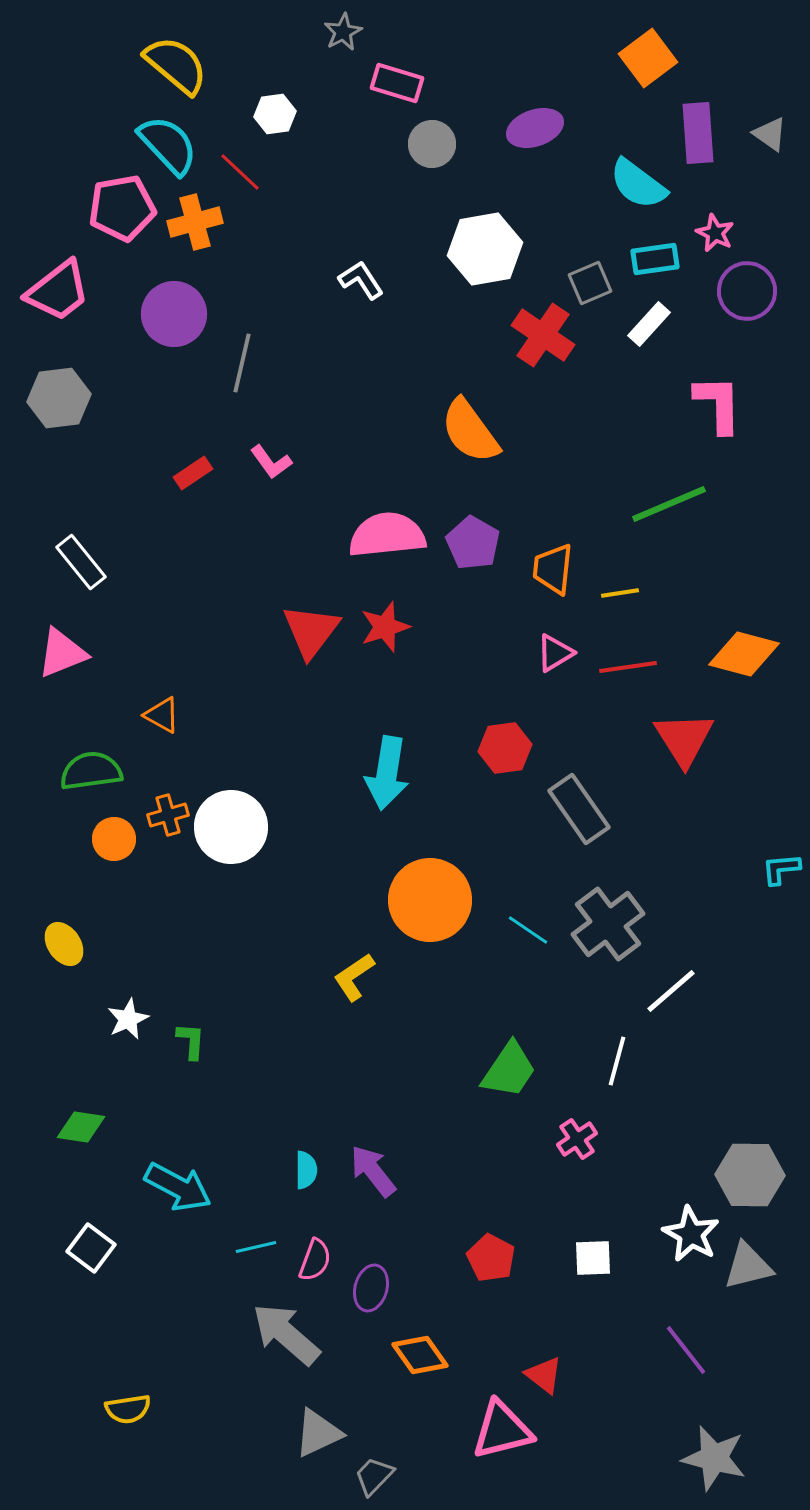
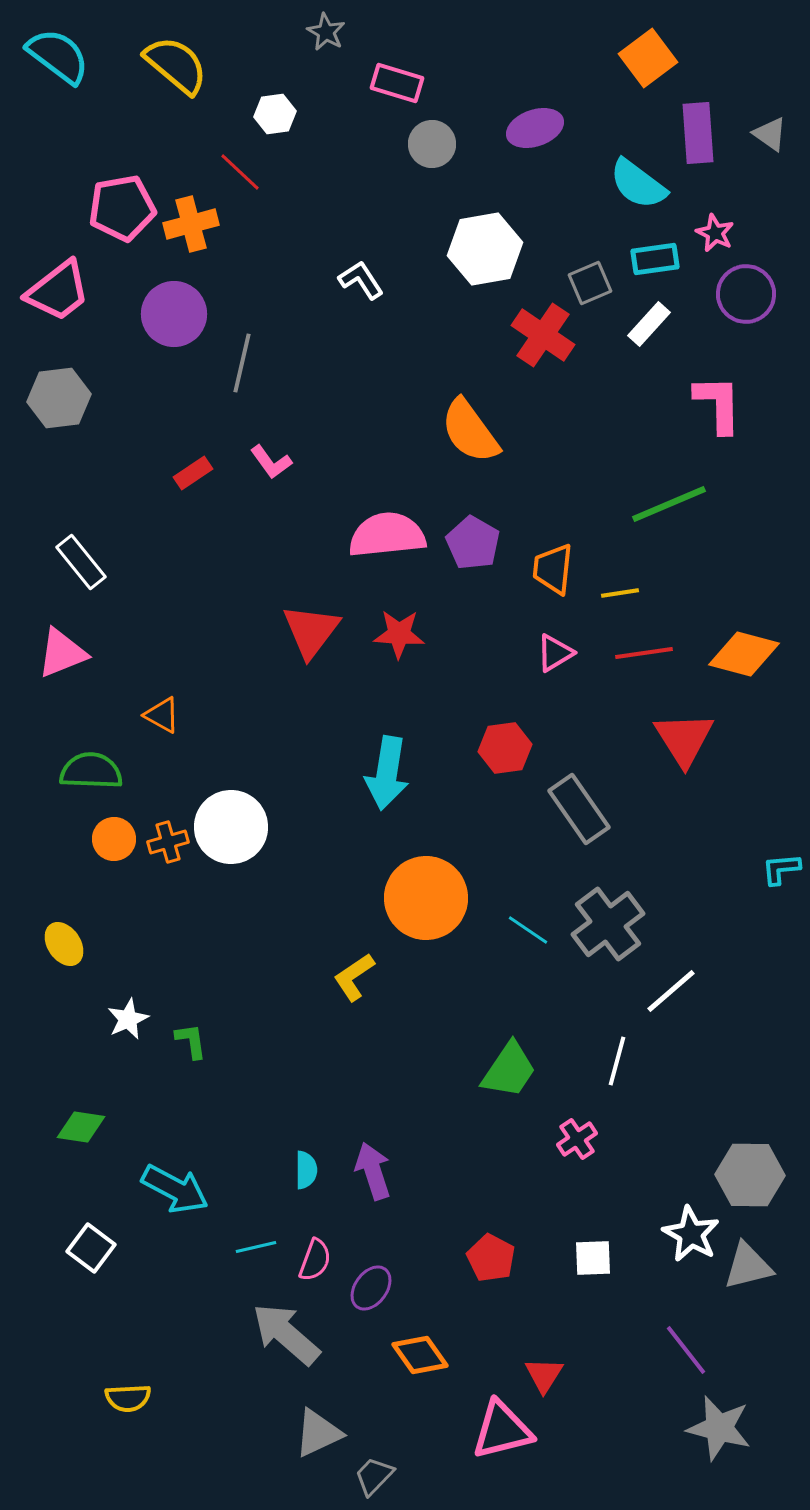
gray star at (343, 32): moved 17 px left; rotated 15 degrees counterclockwise
cyan semicircle at (168, 145): moved 110 px left, 89 px up; rotated 10 degrees counterclockwise
orange cross at (195, 222): moved 4 px left, 2 px down
purple circle at (747, 291): moved 1 px left, 3 px down
red star at (385, 627): moved 14 px right, 7 px down; rotated 21 degrees clockwise
red line at (628, 667): moved 16 px right, 14 px up
green semicircle at (91, 771): rotated 10 degrees clockwise
orange cross at (168, 815): moved 27 px down
orange circle at (430, 900): moved 4 px left, 2 px up
green L-shape at (191, 1041): rotated 12 degrees counterclockwise
purple arrow at (373, 1171): rotated 20 degrees clockwise
cyan arrow at (178, 1187): moved 3 px left, 2 px down
purple ellipse at (371, 1288): rotated 21 degrees clockwise
red triangle at (544, 1375): rotated 24 degrees clockwise
yellow semicircle at (128, 1409): moved 11 px up; rotated 6 degrees clockwise
gray star at (714, 1458): moved 5 px right, 30 px up
